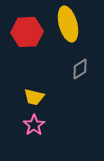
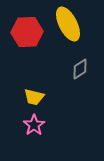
yellow ellipse: rotated 12 degrees counterclockwise
